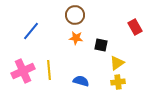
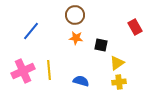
yellow cross: moved 1 px right
